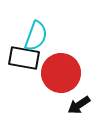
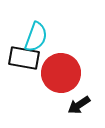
cyan semicircle: moved 1 px down
